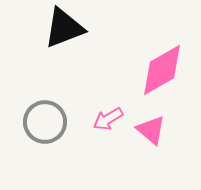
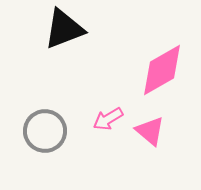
black triangle: moved 1 px down
gray circle: moved 9 px down
pink triangle: moved 1 px left, 1 px down
